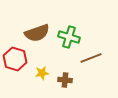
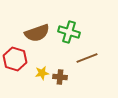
green cross: moved 5 px up
brown line: moved 4 px left
brown cross: moved 5 px left, 3 px up
